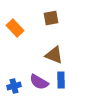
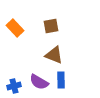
brown square: moved 8 px down
